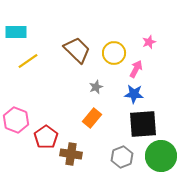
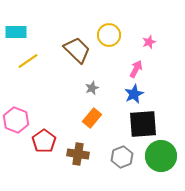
yellow circle: moved 5 px left, 18 px up
gray star: moved 4 px left, 1 px down
blue star: rotated 30 degrees counterclockwise
red pentagon: moved 2 px left, 4 px down
brown cross: moved 7 px right
